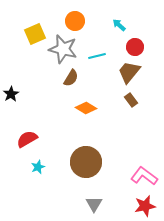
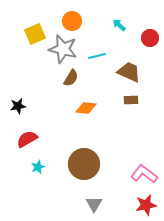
orange circle: moved 3 px left
red circle: moved 15 px right, 9 px up
brown trapezoid: rotated 75 degrees clockwise
black star: moved 7 px right, 12 px down; rotated 21 degrees clockwise
brown rectangle: rotated 56 degrees counterclockwise
orange diamond: rotated 25 degrees counterclockwise
brown circle: moved 2 px left, 2 px down
pink L-shape: moved 2 px up
red star: moved 1 px right, 1 px up
